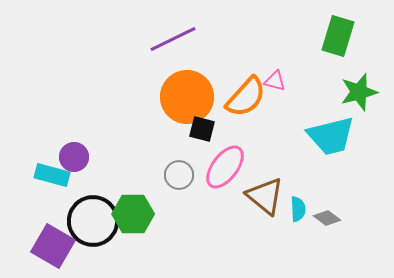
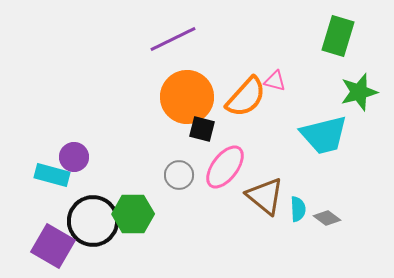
cyan trapezoid: moved 7 px left, 1 px up
